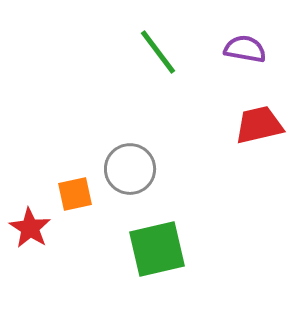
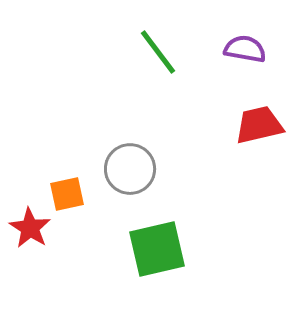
orange square: moved 8 px left
